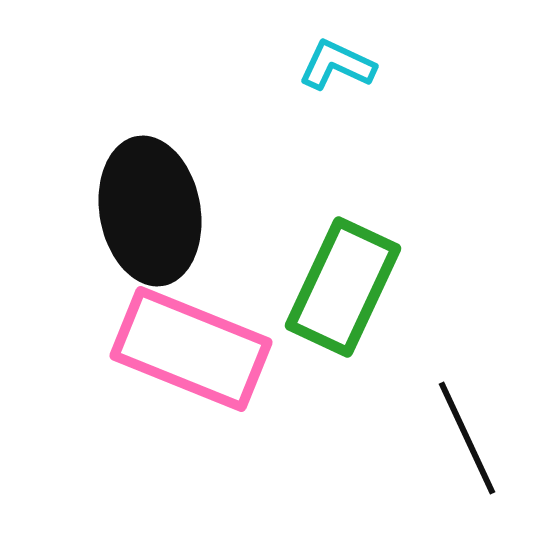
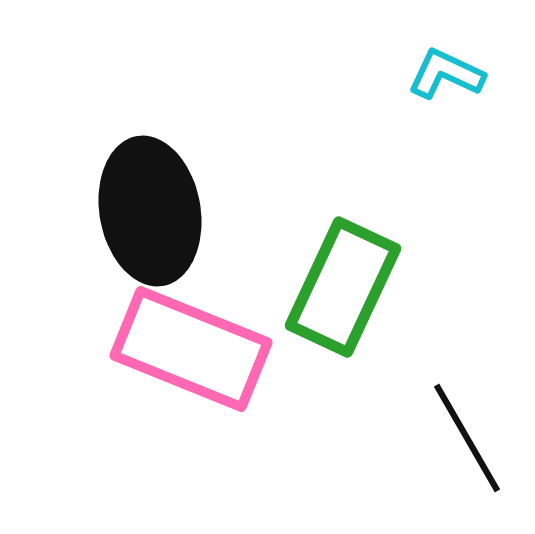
cyan L-shape: moved 109 px right, 9 px down
black line: rotated 5 degrees counterclockwise
